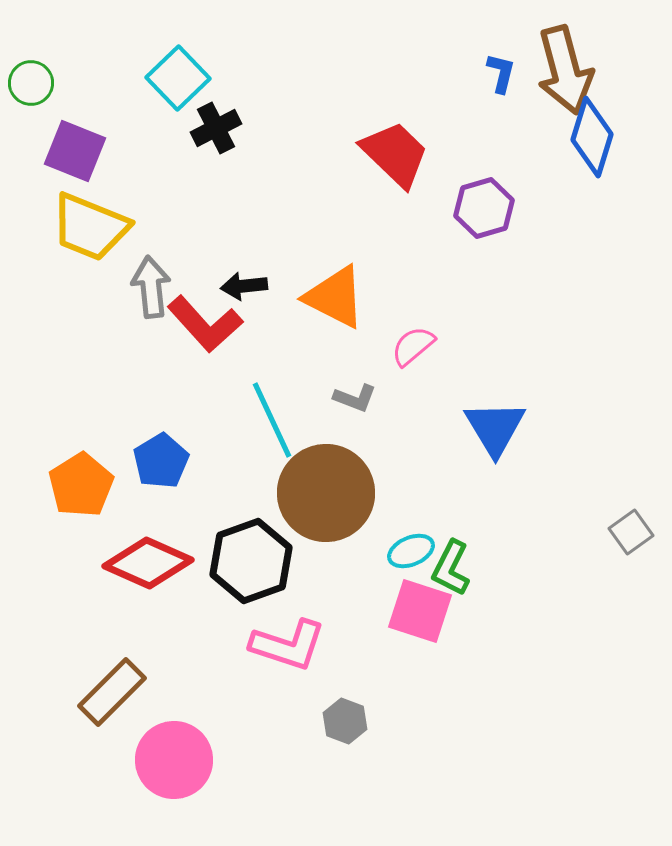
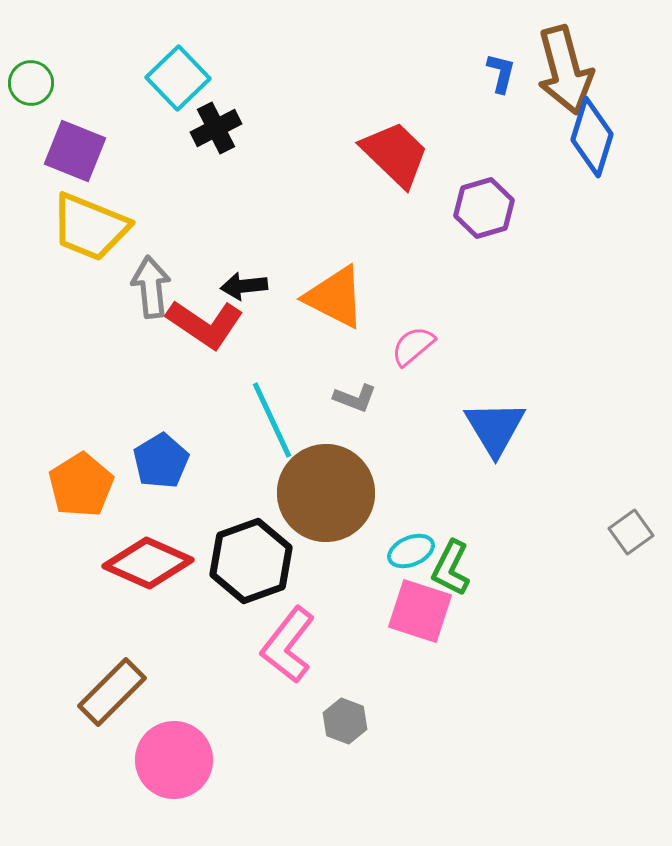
red L-shape: rotated 14 degrees counterclockwise
pink L-shape: rotated 110 degrees clockwise
